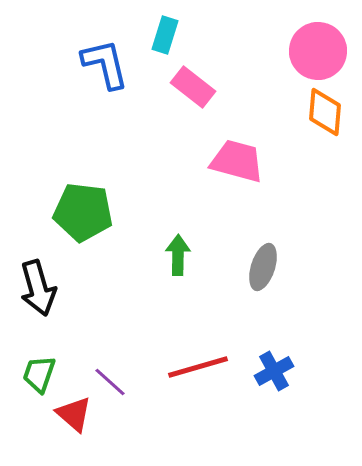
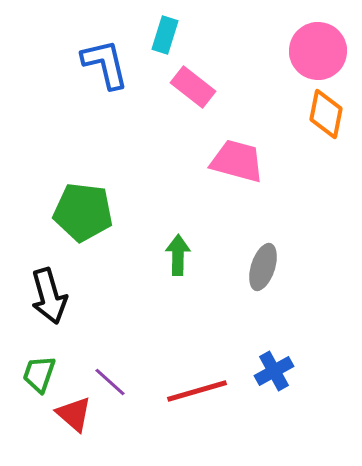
orange diamond: moved 1 px right, 2 px down; rotated 6 degrees clockwise
black arrow: moved 11 px right, 8 px down
red line: moved 1 px left, 24 px down
